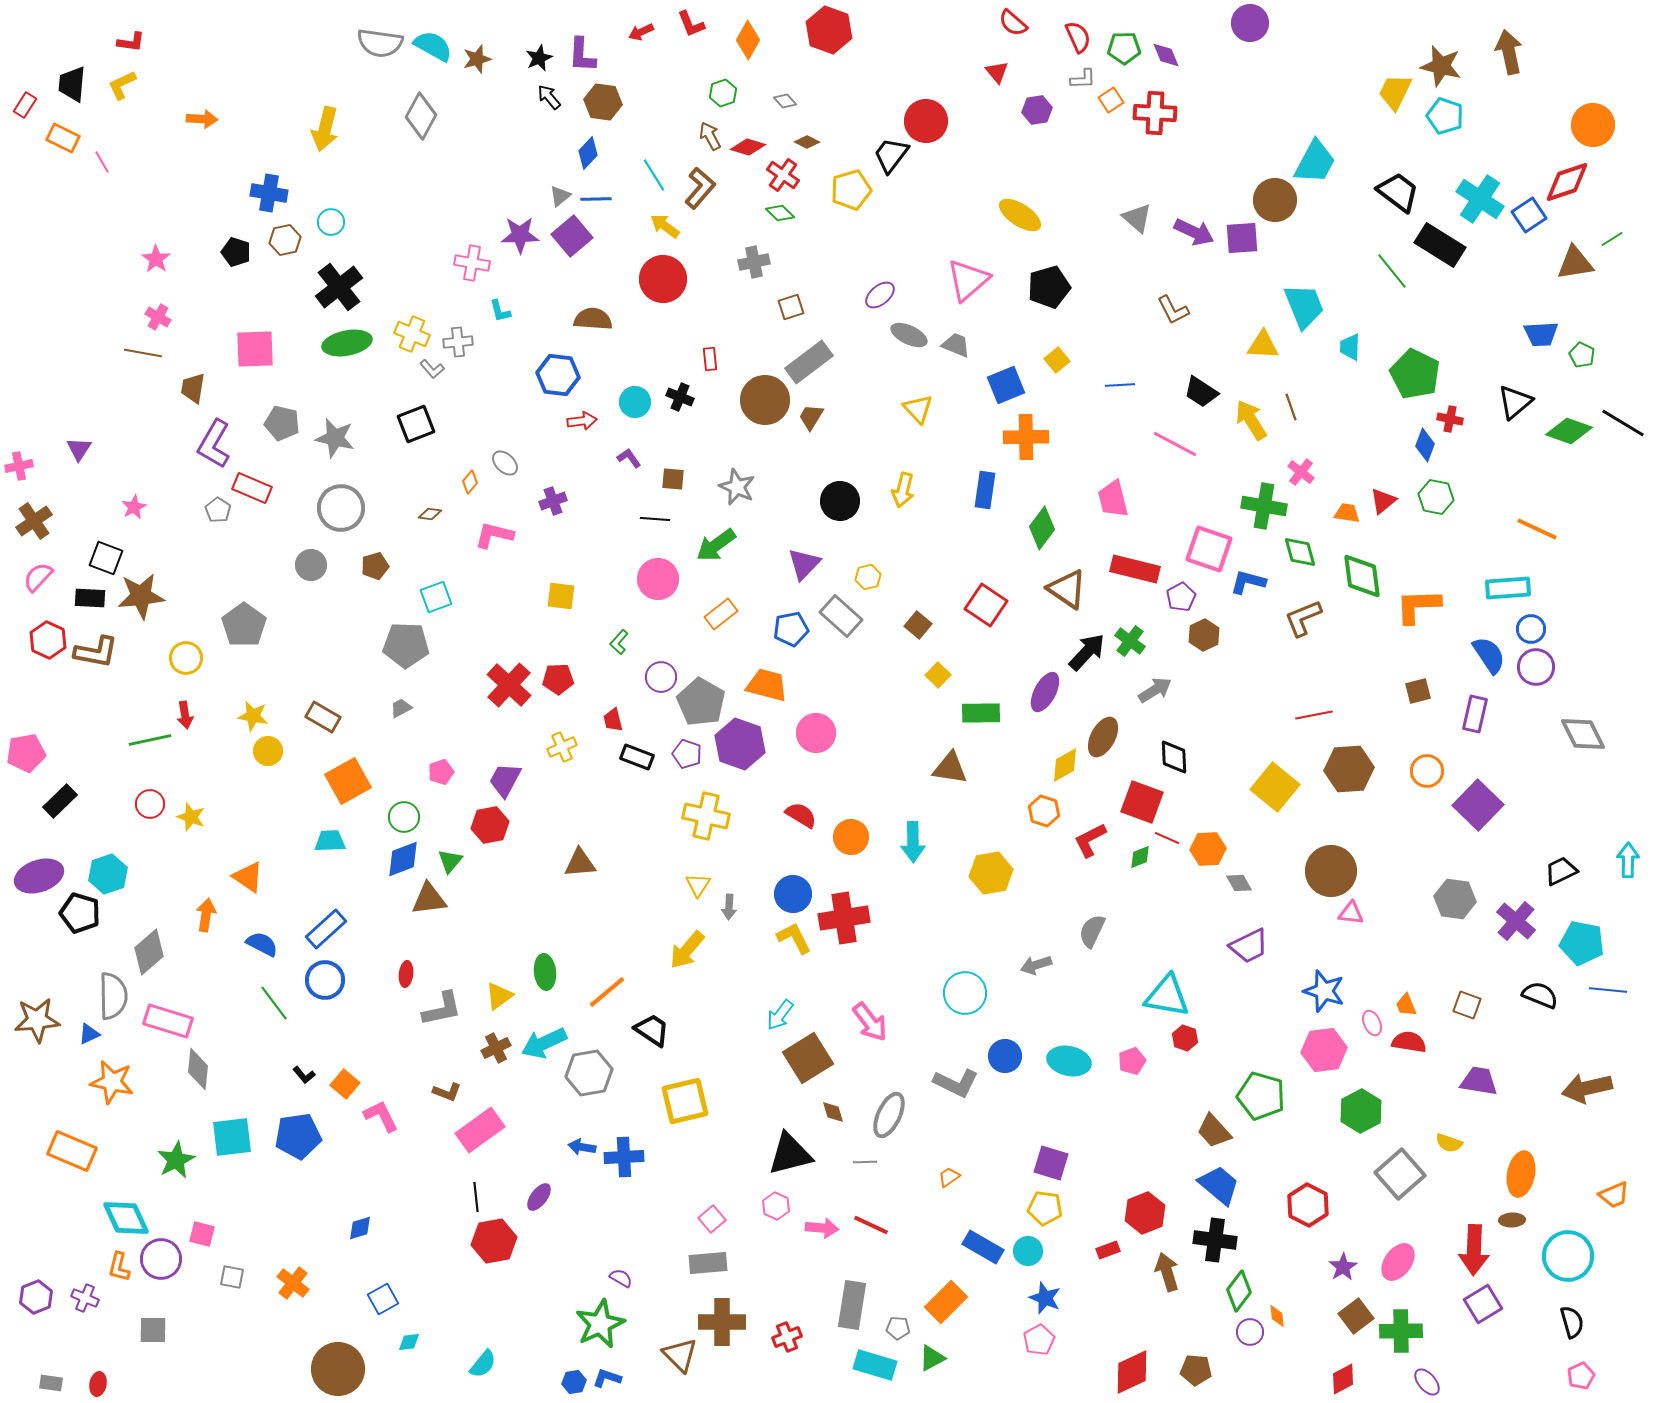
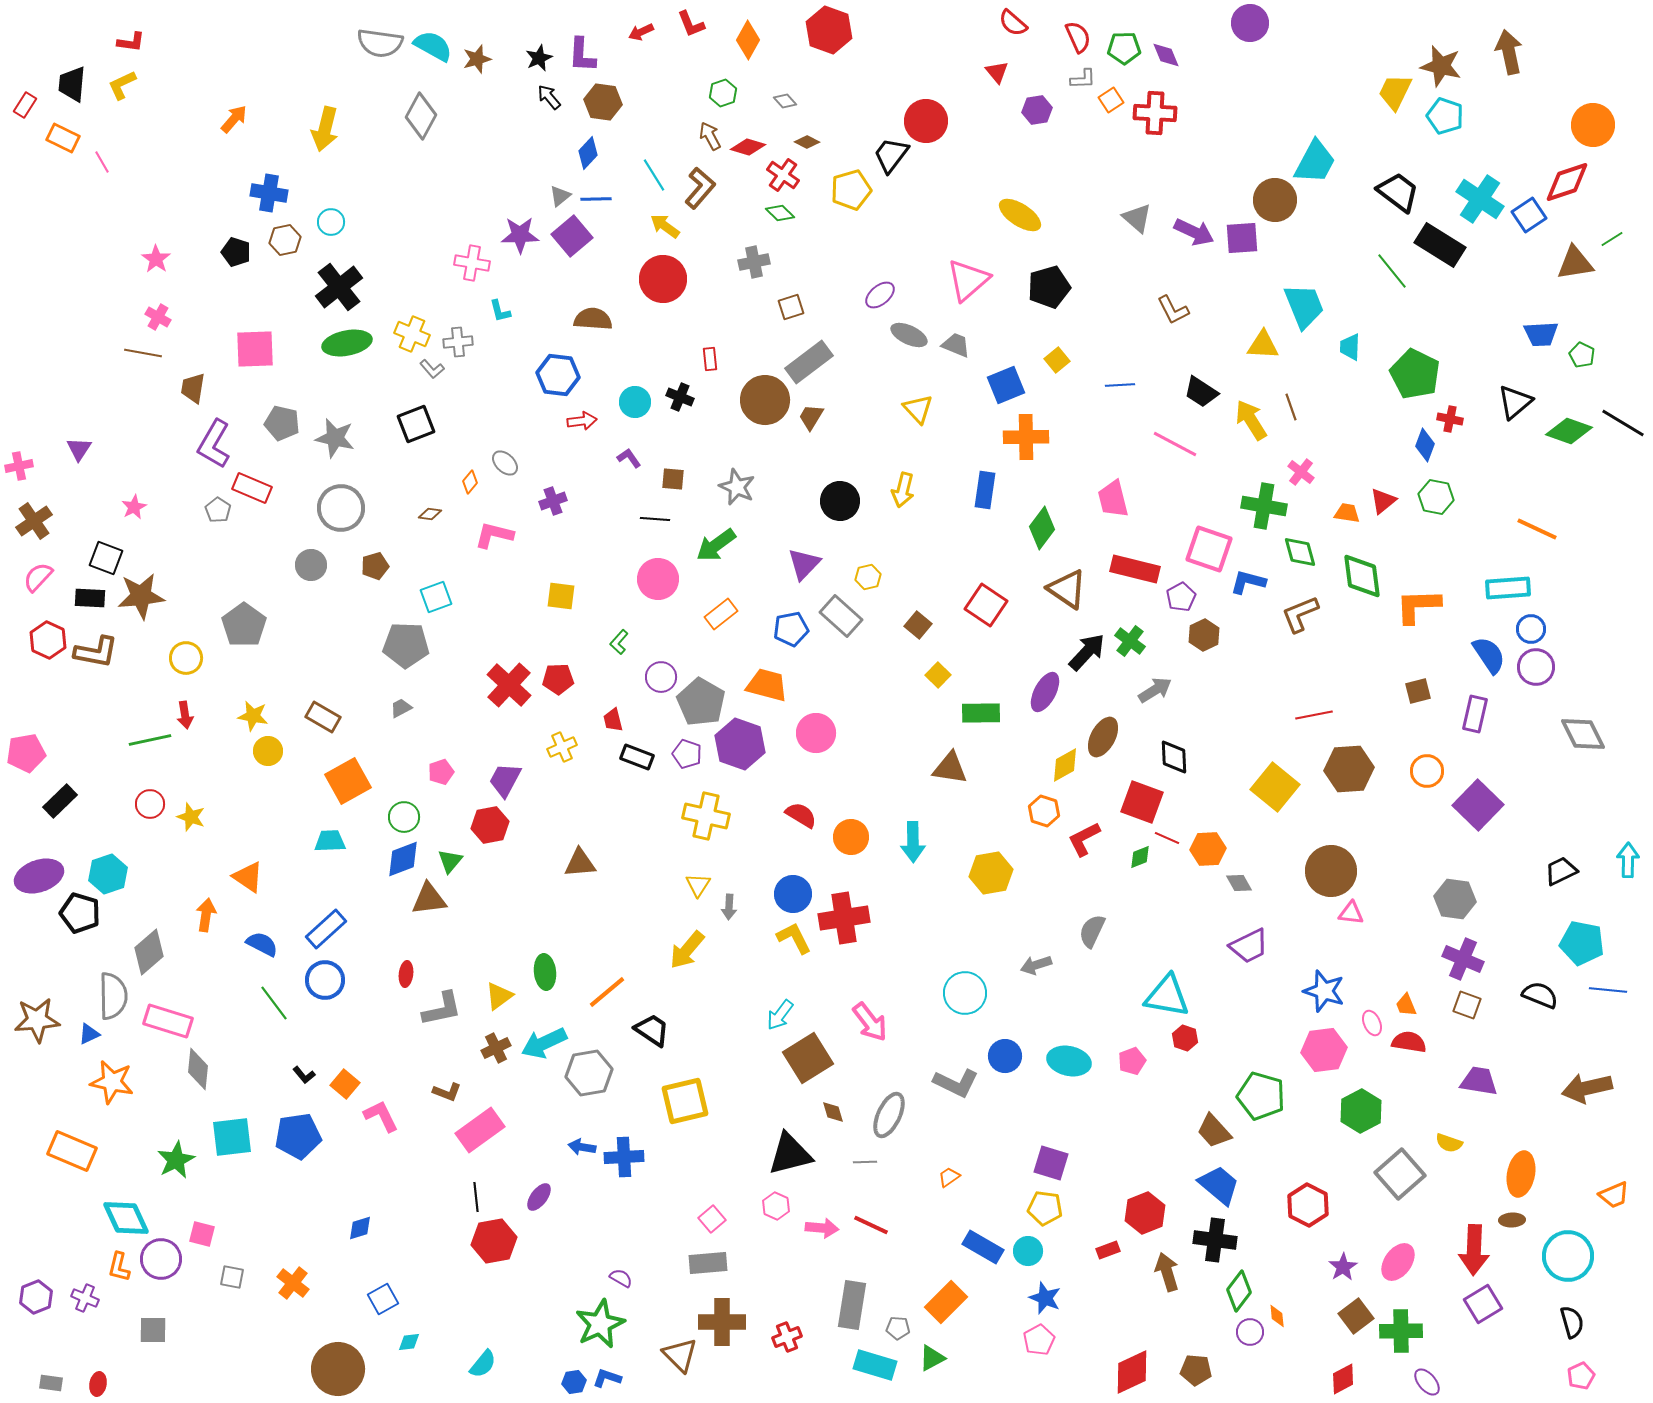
orange arrow at (202, 119): moved 32 px right; rotated 52 degrees counterclockwise
brown L-shape at (1303, 618): moved 3 px left, 4 px up
red L-shape at (1090, 840): moved 6 px left, 1 px up
purple cross at (1516, 921): moved 53 px left, 38 px down; rotated 18 degrees counterclockwise
